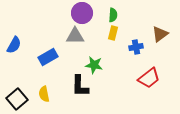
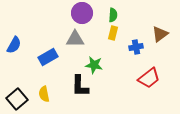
gray triangle: moved 3 px down
